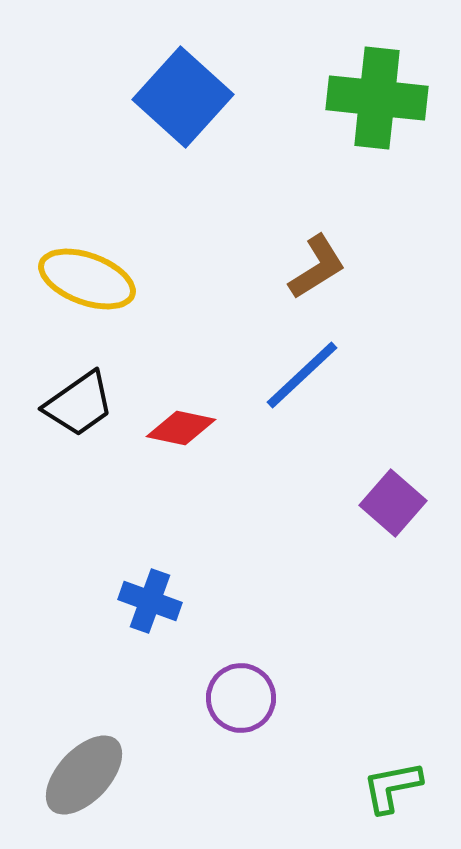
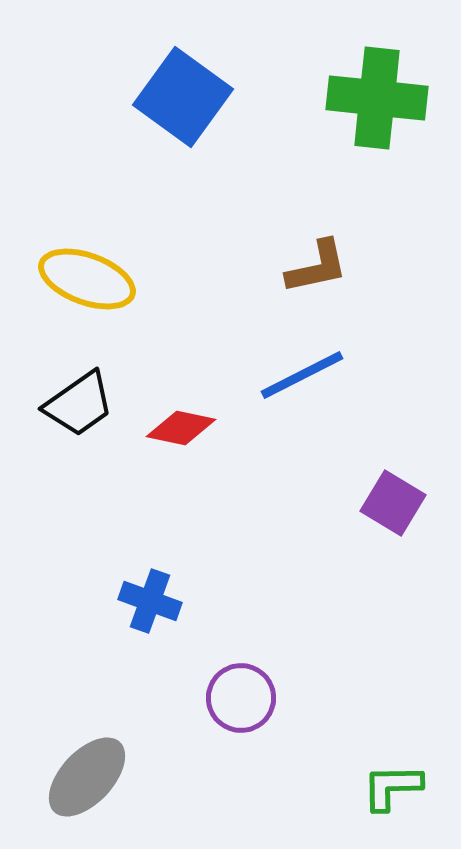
blue square: rotated 6 degrees counterclockwise
brown L-shape: rotated 20 degrees clockwise
blue line: rotated 16 degrees clockwise
purple square: rotated 10 degrees counterclockwise
gray ellipse: moved 3 px right, 2 px down
green L-shape: rotated 10 degrees clockwise
